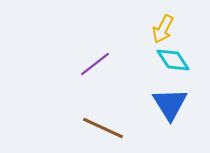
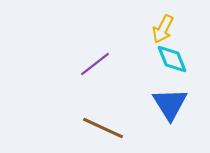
cyan diamond: moved 1 px left, 1 px up; rotated 12 degrees clockwise
